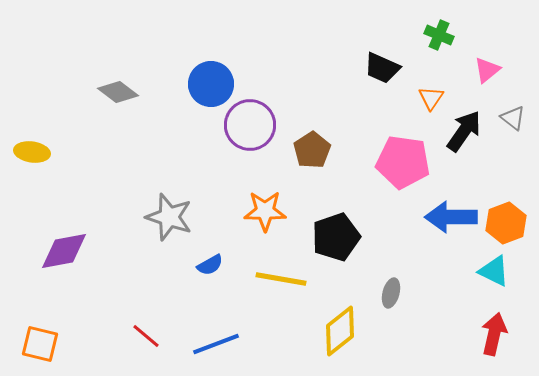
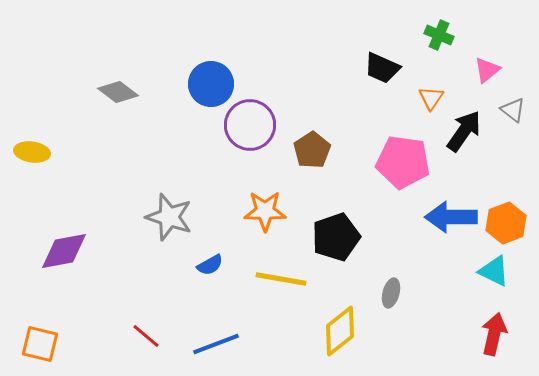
gray triangle: moved 8 px up
